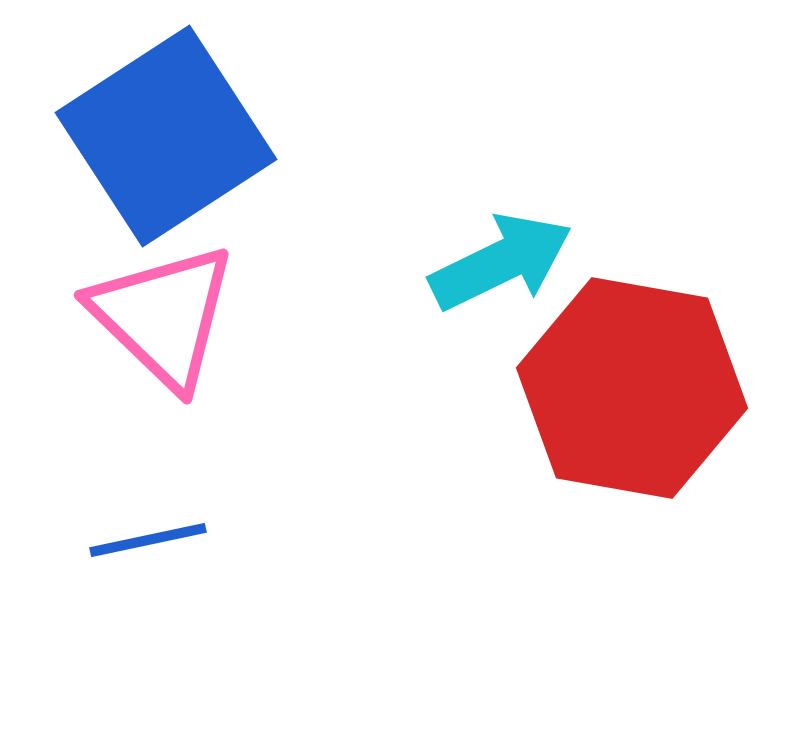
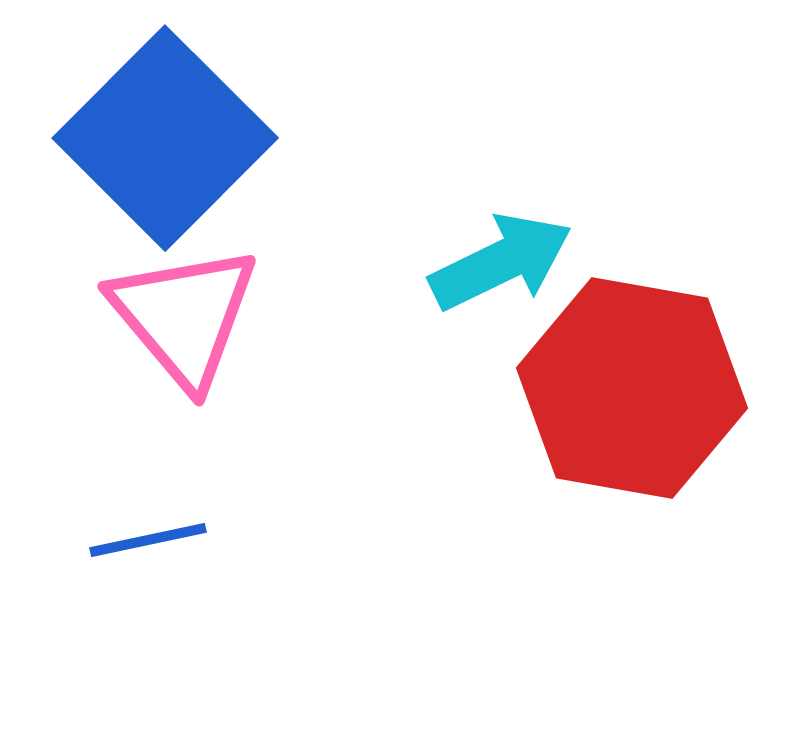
blue square: moved 1 px left, 2 px down; rotated 12 degrees counterclockwise
pink triangle: moved 21 px right; rotated 6 degrees clockwise
